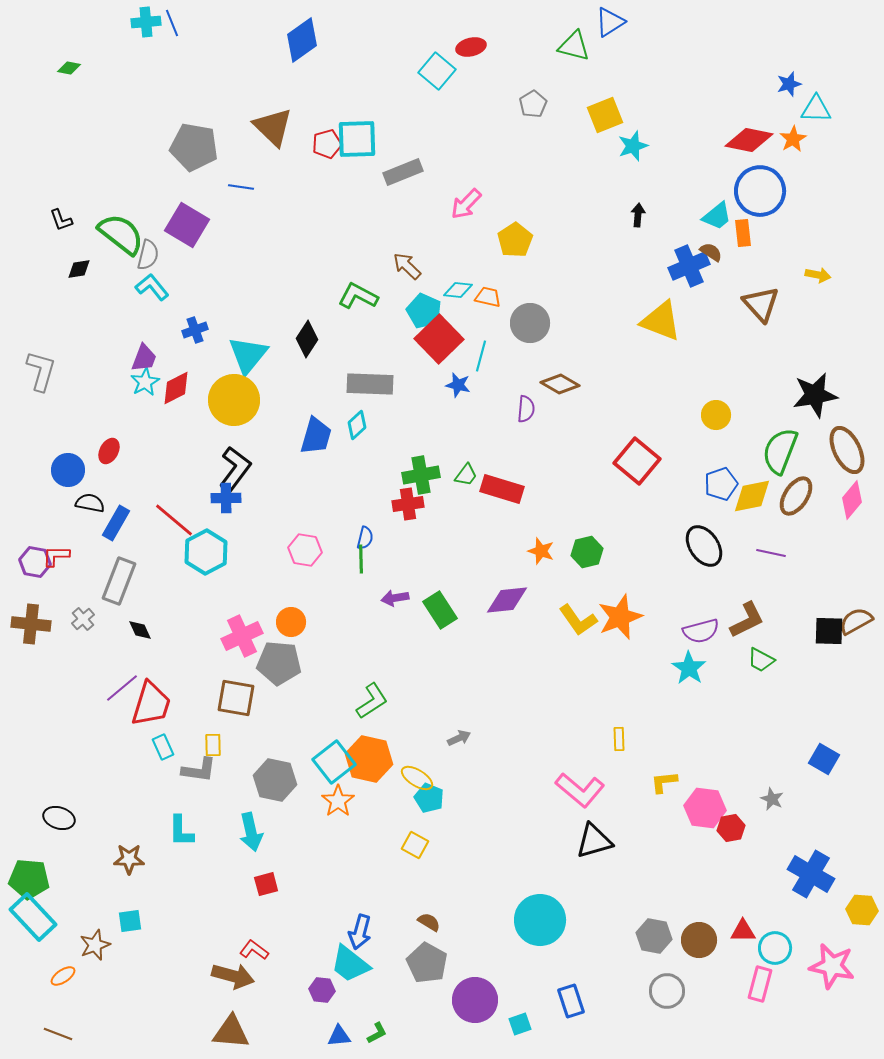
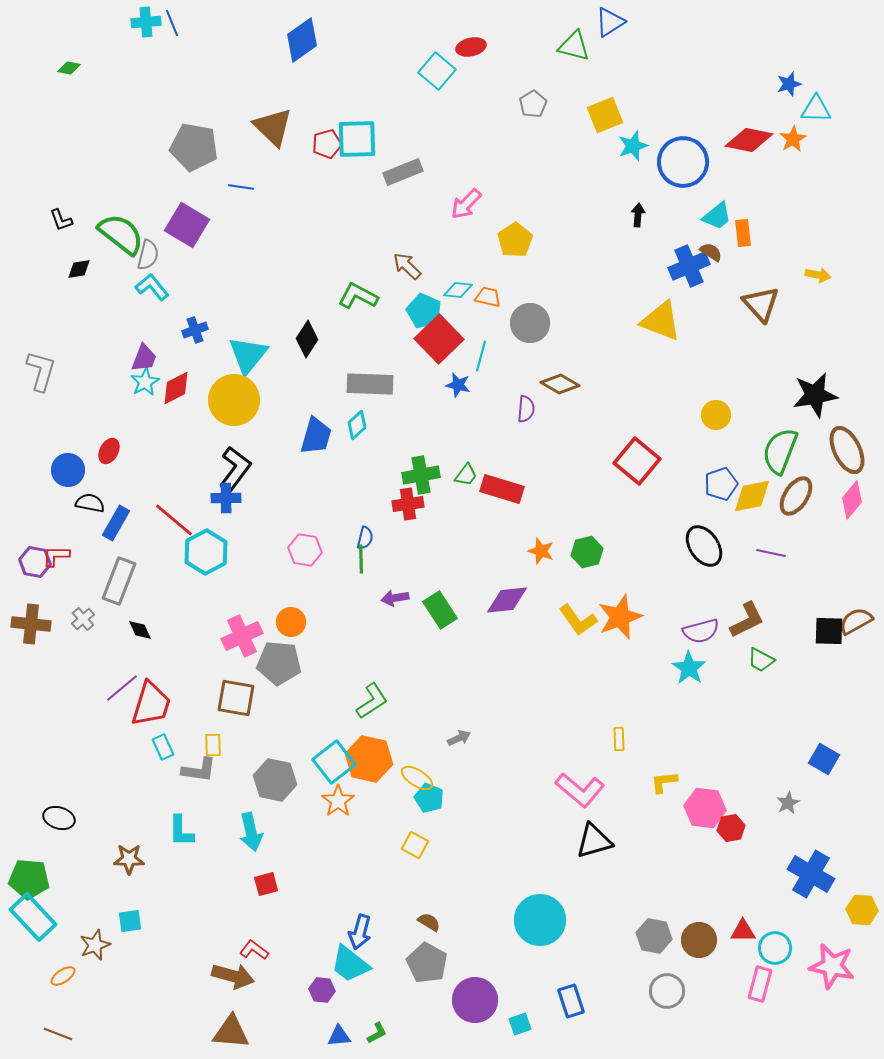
blue circle at (760, 191): moved 77 px left, 29 px up
gray star at (772, 799): moved 16 px right, 4 px down; rotated 20 degrees clockwise
